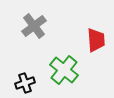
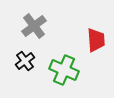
green cross: rotated 16 degrees counterclockwise
black cross: moved 22 px up; rotated 18 degrees counterclockwise
